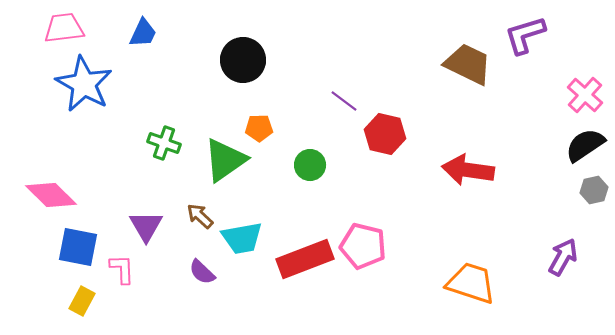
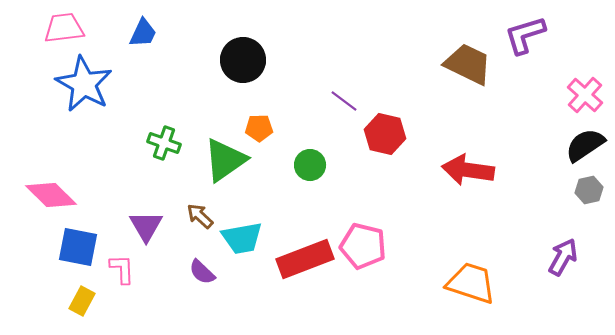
gray hexagon: moved 5 px left
